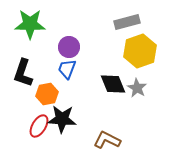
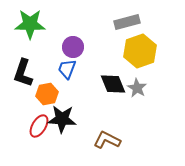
purple circle: moved 4 px right
